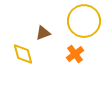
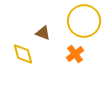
brown triangle: rotated 42 degrees clockwise
